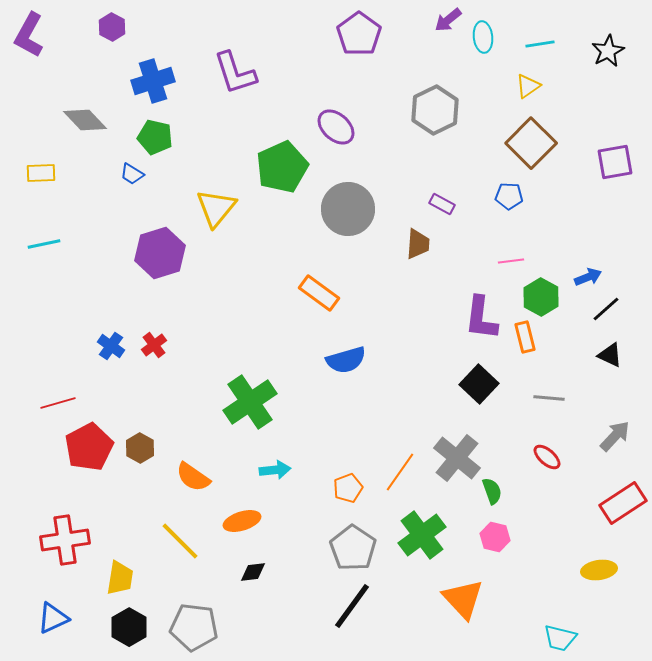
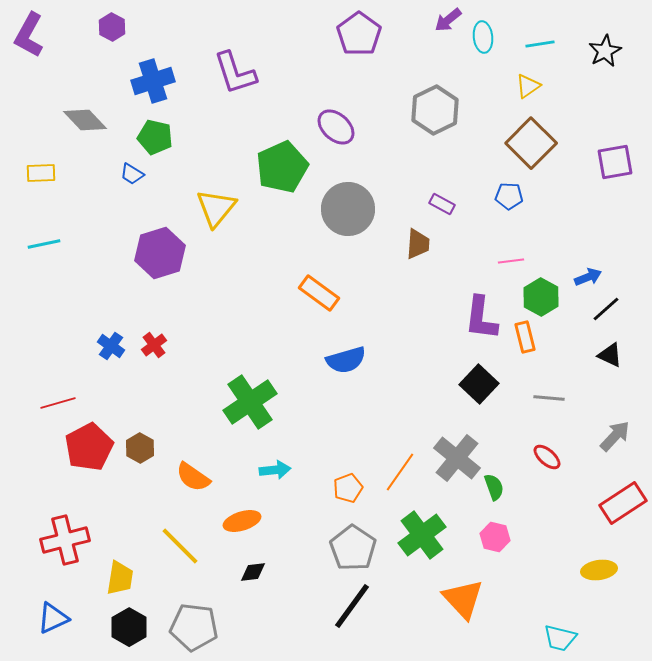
black star at (608, 51): moved 3 px left
green semicircle at (492, 491): moved 2 px right, 4 px up
red cross at (65, 540): rotated 6 degrees counterclockwise
yellow line at (180, 541): moved 5 px down
